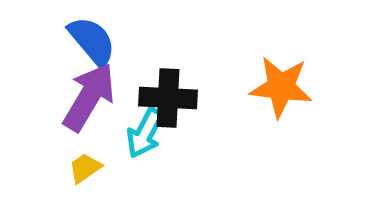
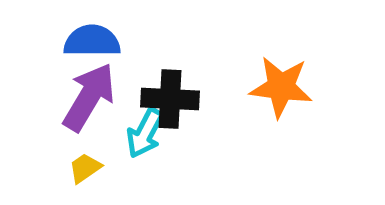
blue semicircle: rotated 50 degrees counterclockwise
black cross: moved 2 px right, 1 px down
